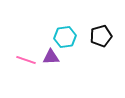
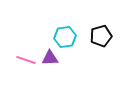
purple triangle: moved 1 px left, 1 px down
